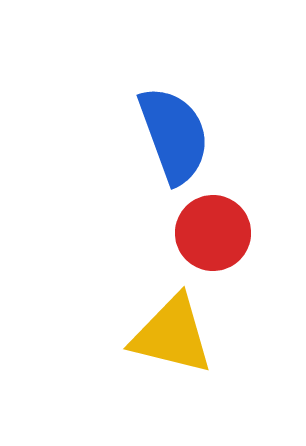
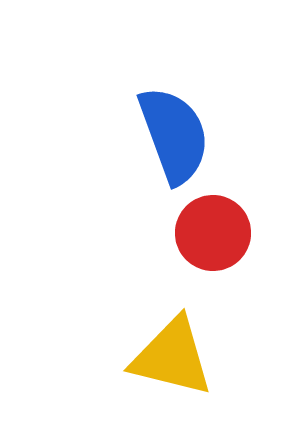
yellow triangle: moved 22 px down
